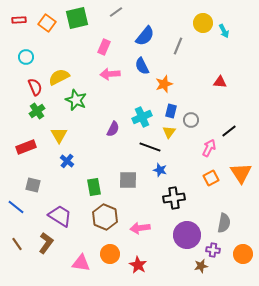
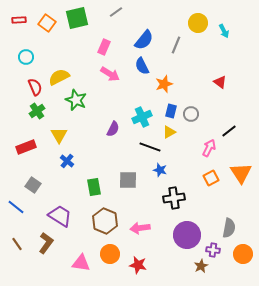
yellow circle at (203, 23): moved 5 px left
blue semicircle at (145, 36): moved 1 px left, 4 px down
gray line at (178, 46): moved 2 px left, 1 px up
pink arrow at (110, 74): rotated 144 degrees counterclockwise
red triangle at (220, 82): rotated 32 degrees clockwise
gray circle at (191, 120): moved 6 px up
yellow triangle at (169, 132): rotated 24 degrees clockwise
gray square at (33, 185): rotated 21 degrees clockwise
brown hexagon at (105, 217): moved 4 px down
gray semicircle at (224, 223): moved 5 px right, 5 px down
red star at (138, 265): rotated 18 degrees counterclockwise
brown star at (201, 266): rotated 16 degrees counterclockwise
